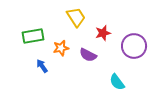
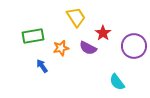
red star: rotated 21 degrees counterclockwise
purple semicircle: moved 7 px up
